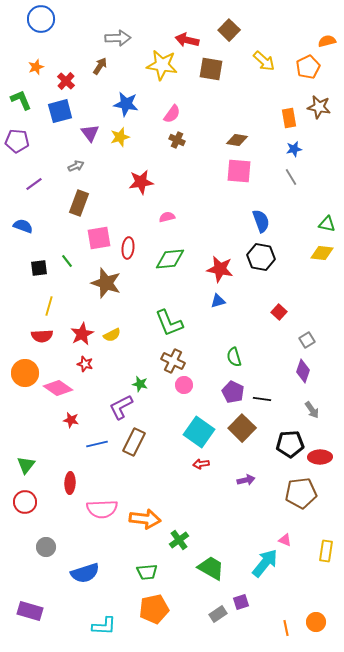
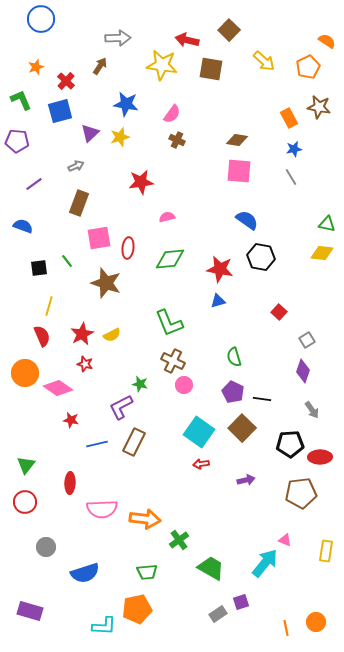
orange semicircle at (327, 41): rotated 48 degrees clockwise
orange rectangle at (289, 118): rotated 18 degrees counterclockwise
purple triangle at (90, 133): rotated 24 degrees clockwise
blue semicircle at (261, 221): moved 14 px left, 1 px up; rotated 35 degrees counterclockwise
red semicircle at (42, 336): rotated 110 degrees counterclockwise
orange pentagon at (154, 609): moved 17 px left
